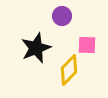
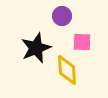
pink square: moved 5 px left, 3 px up
yellow diamond: moved 2 px left; rotated 48 degrees counterclockwise
